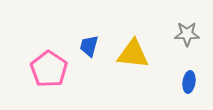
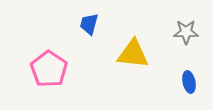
gray star: moved 1 px left, 2 px up
blue trapezoid: moved 22 px up
blue ellipse: rotated 20 degrees counterclockwise
